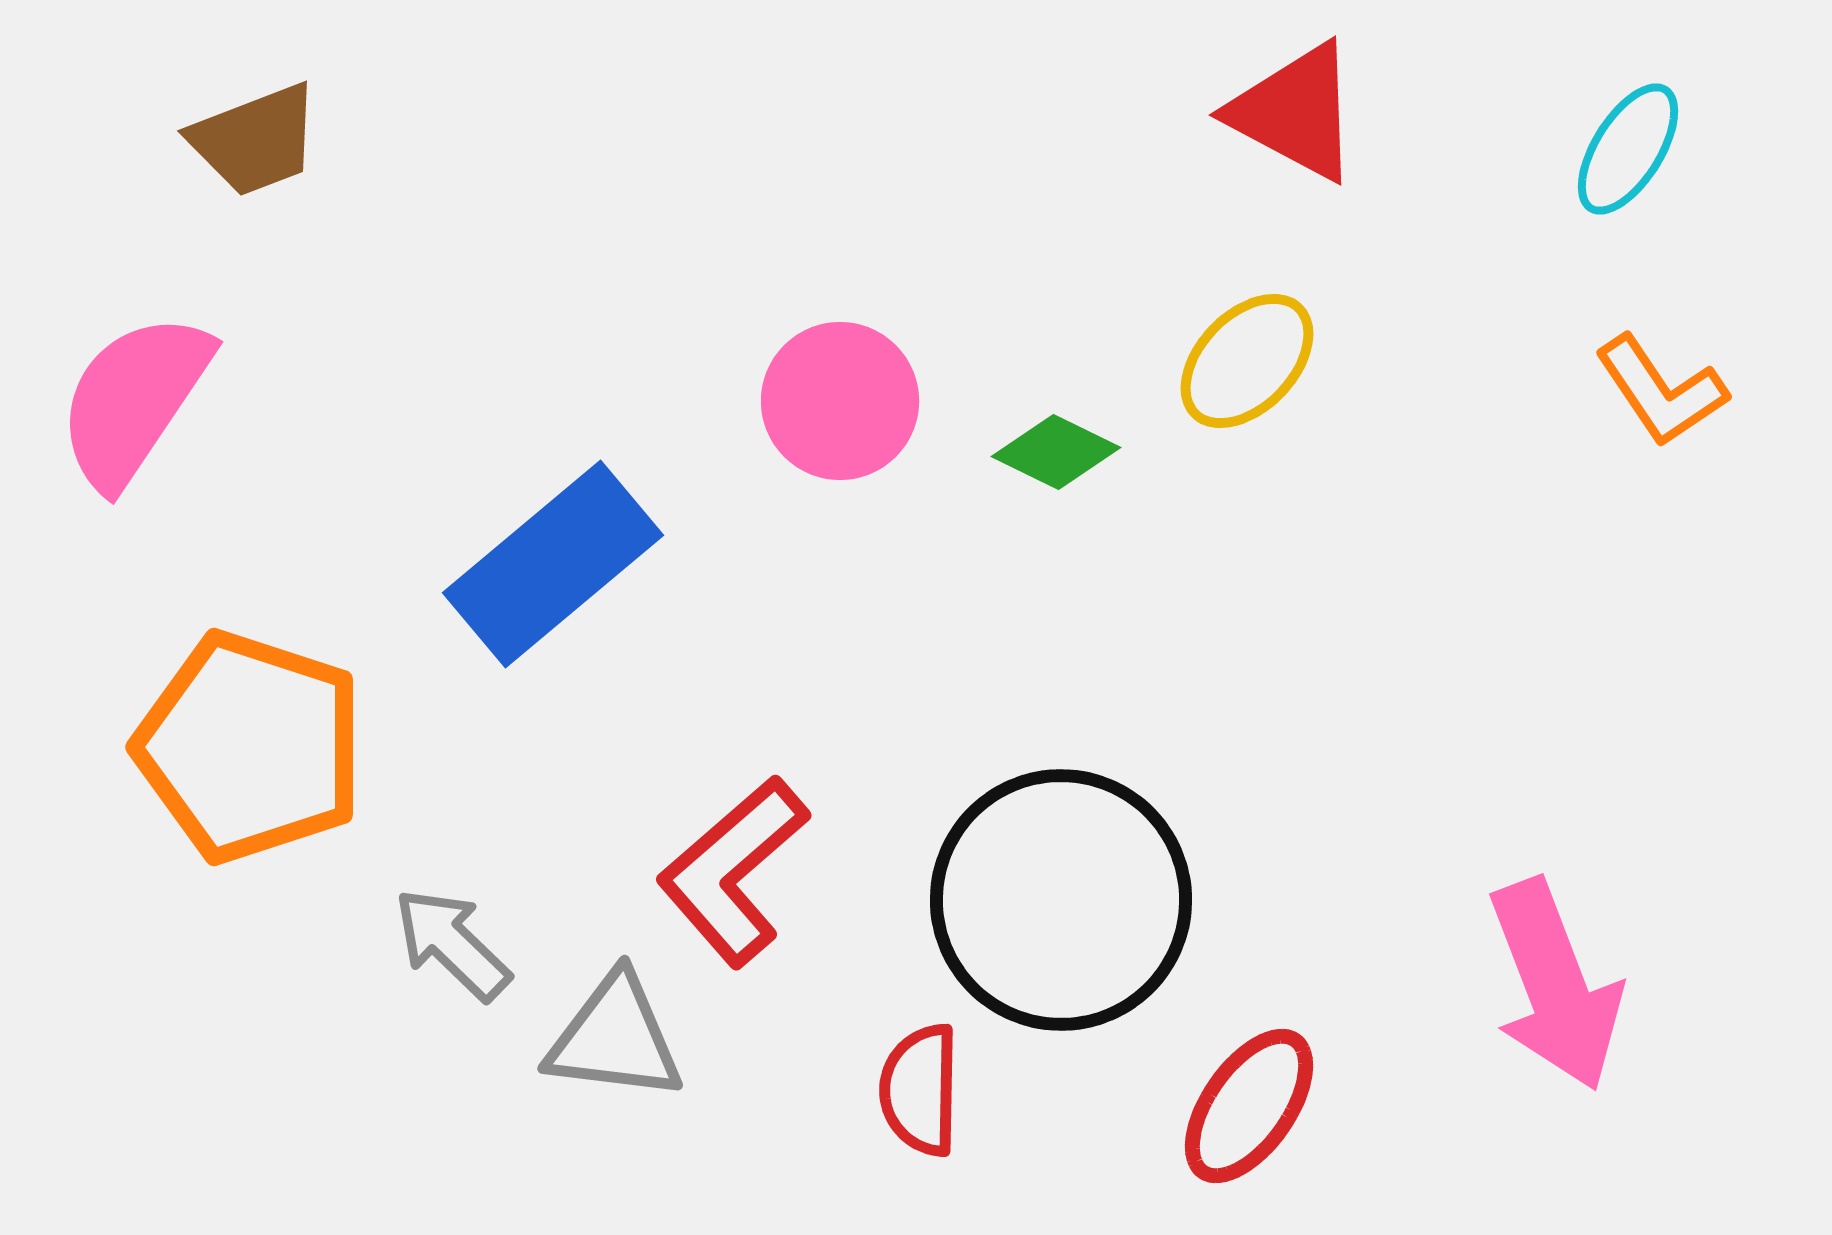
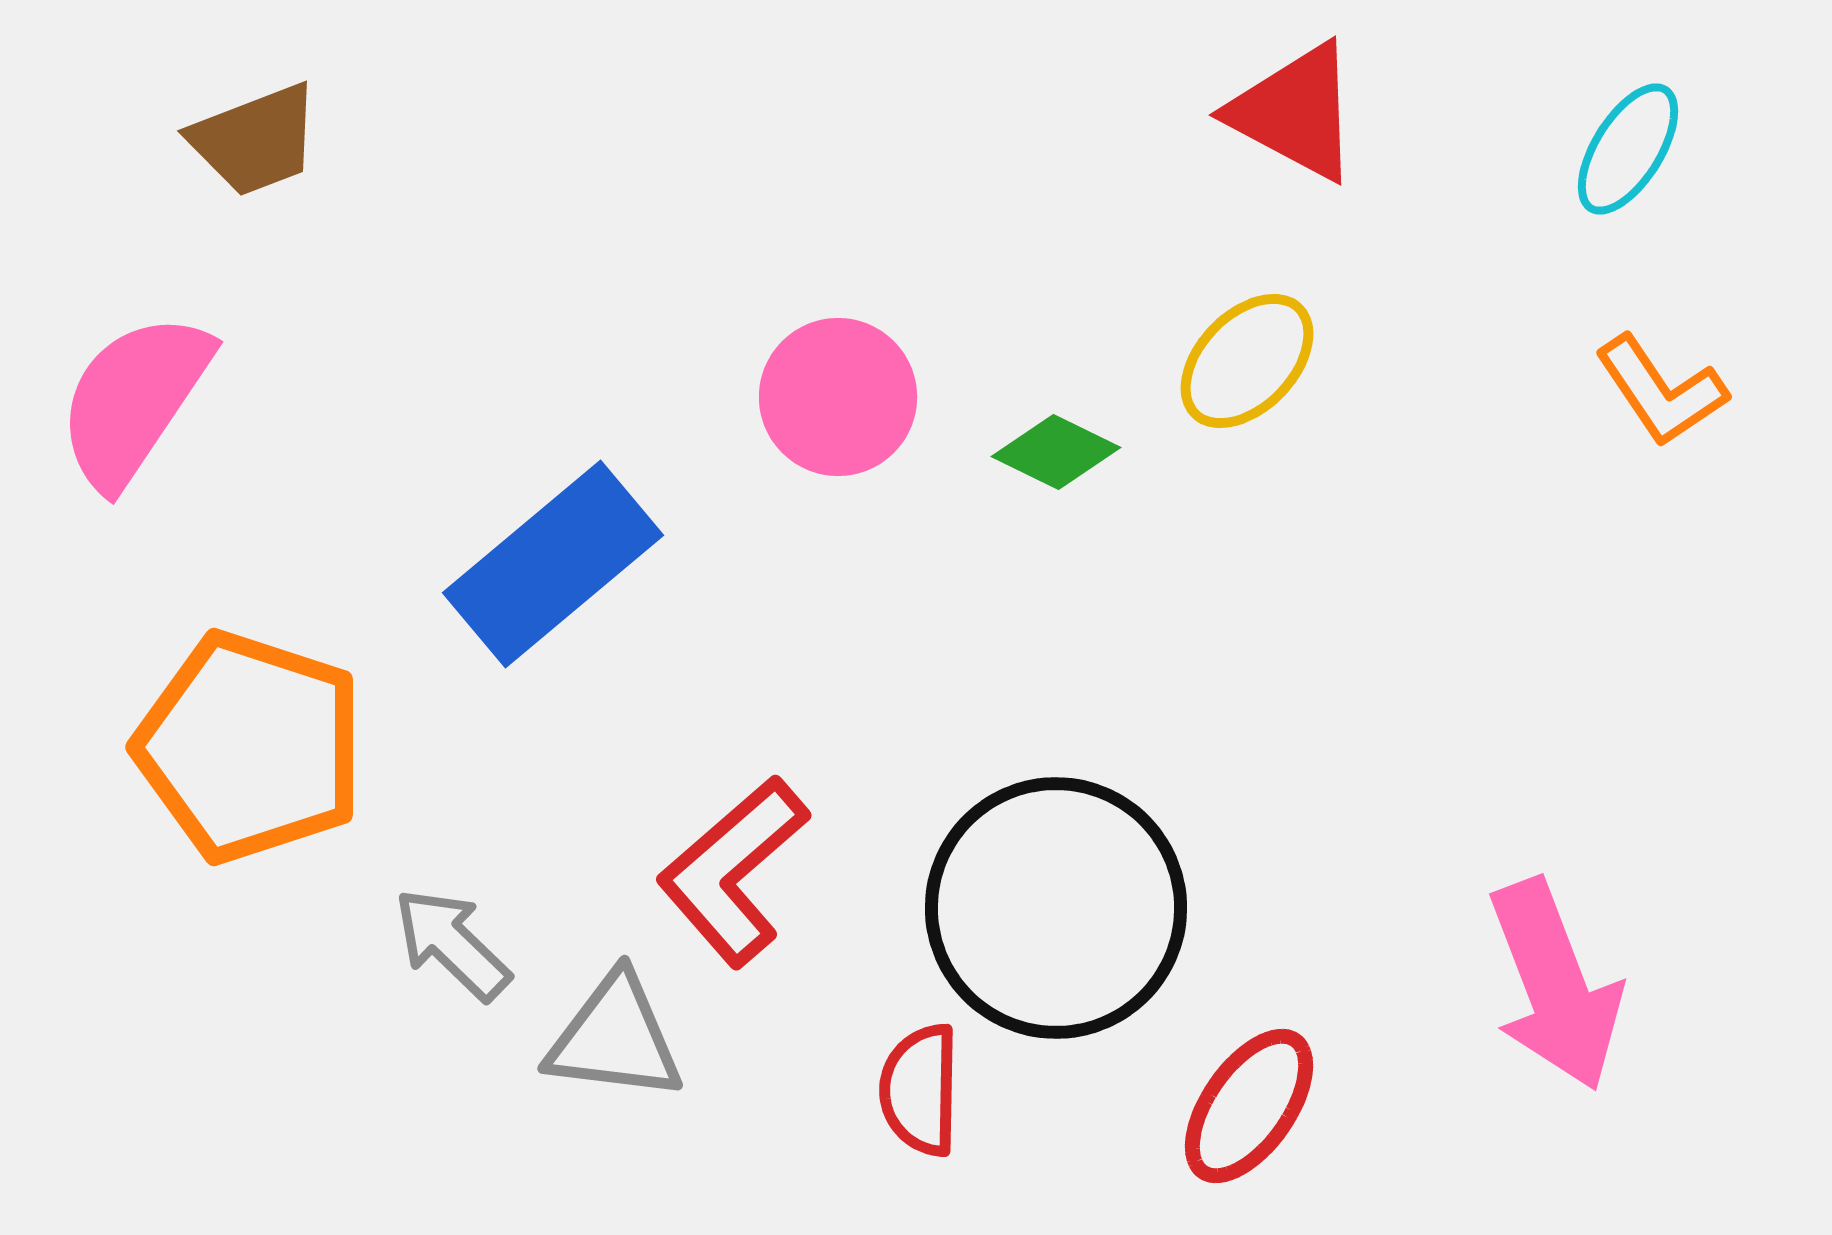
pink circle: moved 2 px left, 4 px up
black circle: moved 5 px left, 8 px down
